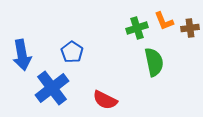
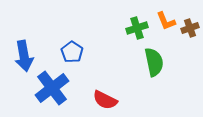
orange L-shape: moved 2 px right
brown cross: rotated 12 degrees counterclockwise
blue arrow: moved 2 px right, 1 px down
